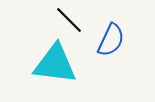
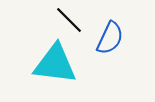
blue semicircle: moved 1 px left, 2 px up
